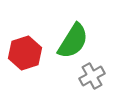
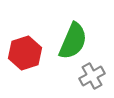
green semicircle: rotated 9 degrees counterclockwise
